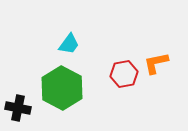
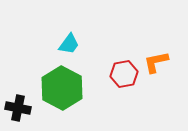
orange L-shape: moved 1 px up
